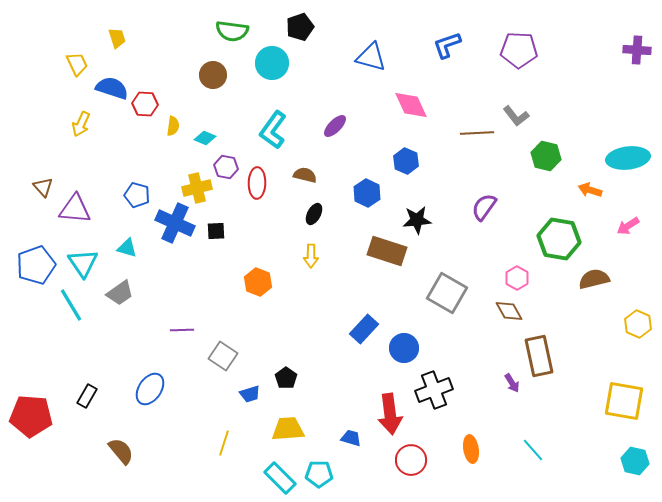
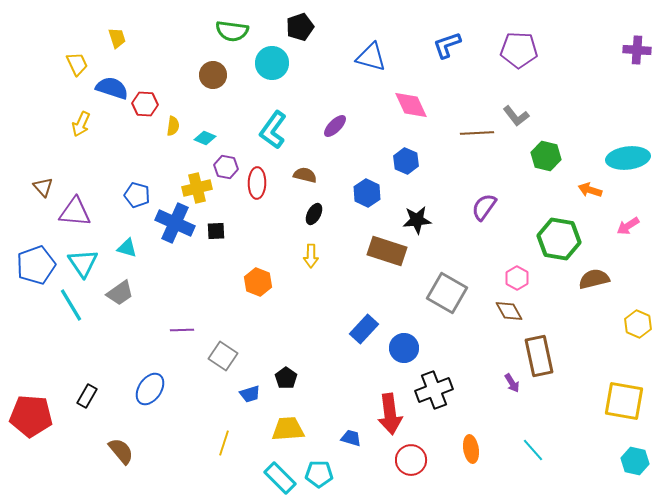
purple triangle at (75, 209): moved 3 px down
